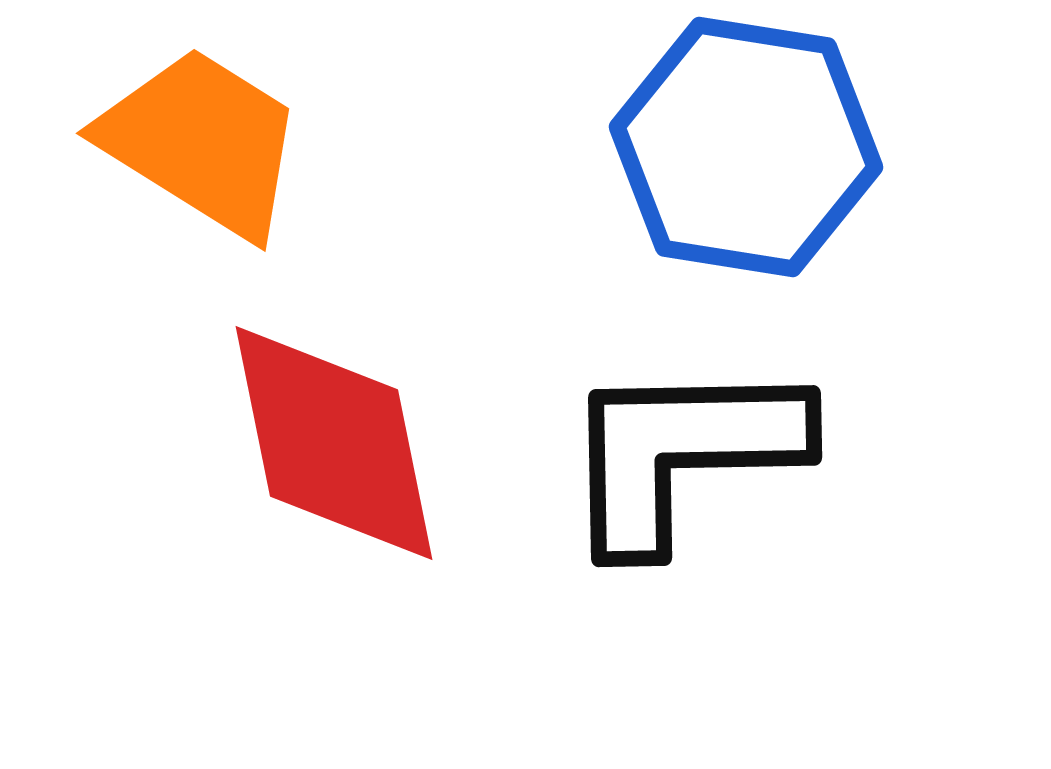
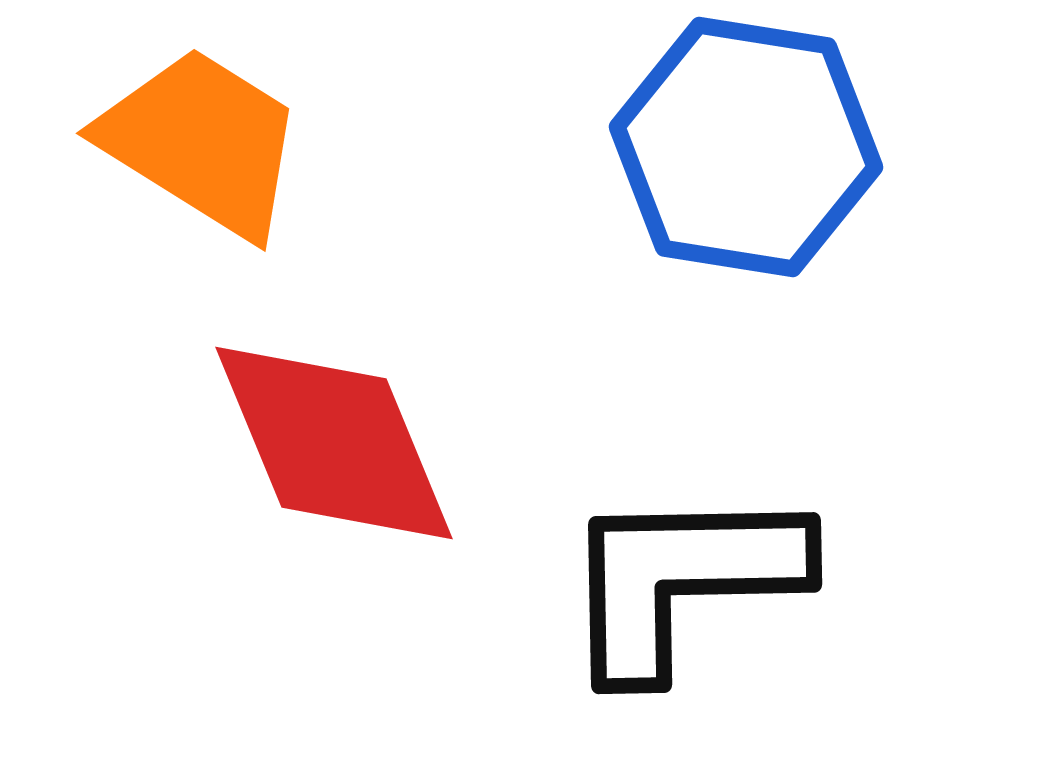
red diamond: rotated 11 degrees counterclockwise
black L-shape: moved 127 px down
